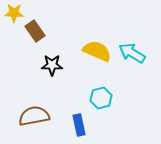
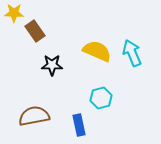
cyan arrow: rotated 36 degrees clockwise
